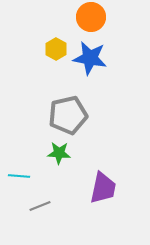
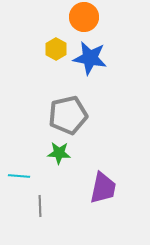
orange circle: moved 7 px left
gray line: rotated 70 degrees counterclockwise
